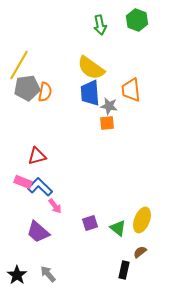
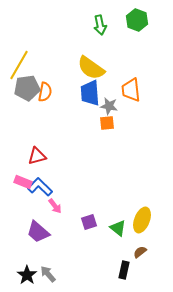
purple square: moved 1 px left, 1 px up
black star: moved 10 px right
